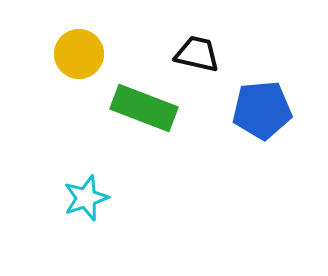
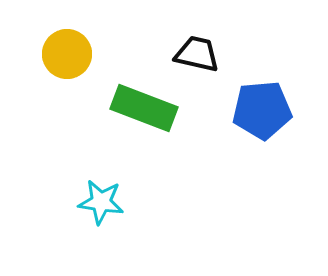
yellow circle: moved 12 px left
cyan star: moved 15 px right, 4 px down; rotated 27 degrees clockwise
